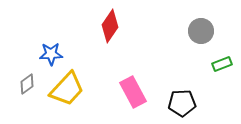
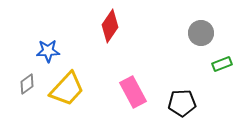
gray circle: moved 2 px down
blue star: moved 3 px left, 3 px up
